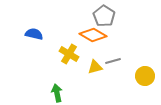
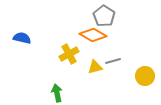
blue semicircle: moved 12 px left, 4 px down
yellow cross: rotated 30 degrees clockwise
